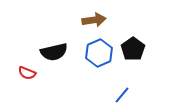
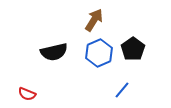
brown arrow: rotated 50 degrees counterclockwise
red semicircle: moved 21 px down
blue line: moved 5 px up
